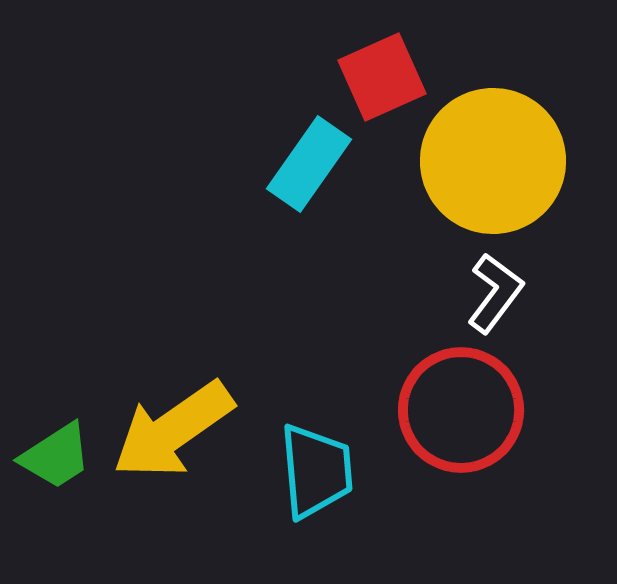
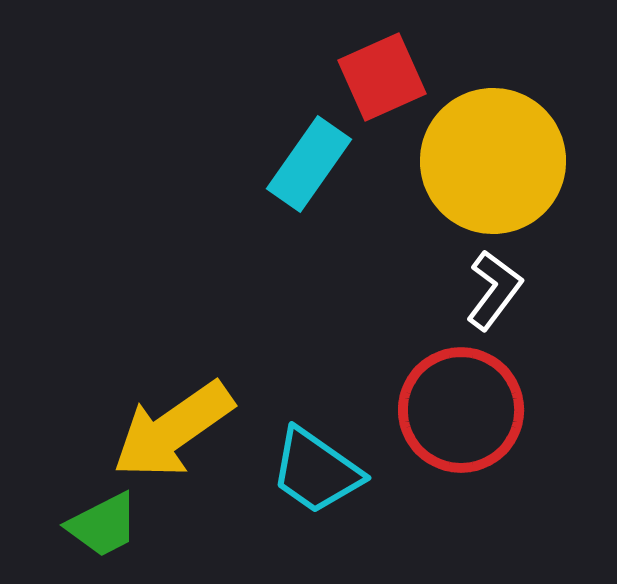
white L-shape: moved 1 px left, 3 px up
green trapezoid: moved 47 px right, 69 px down; rotated 6 degrees clockwise
cyan trapezoid: rotated 130 degrees clockwise
